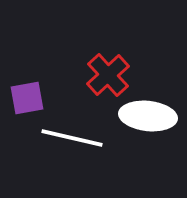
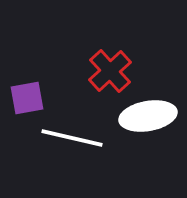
red cross: moved 2 px right, 4 px up
white ellipse: rotated 16 degrees counterclockwise
